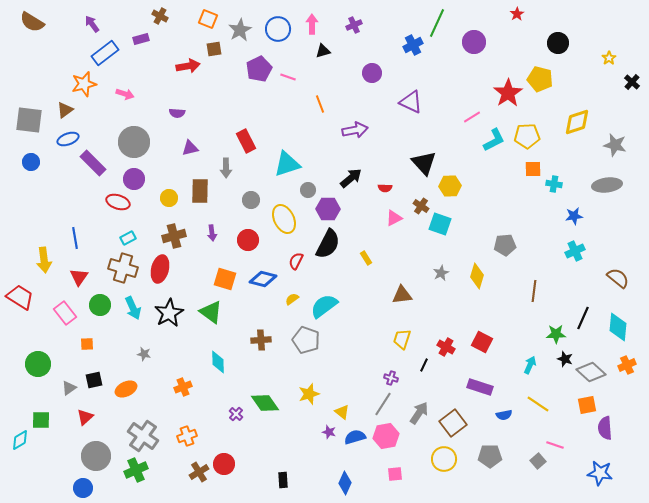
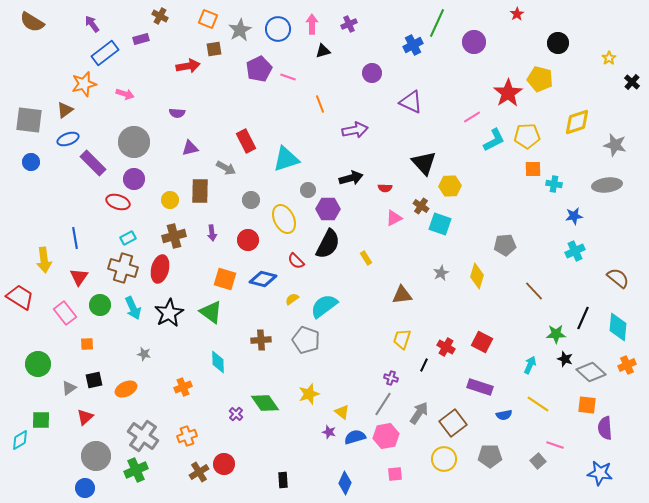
purple cross at (354, 25): moved 5 px left, 1 px up
cyan triangle at (287, 164): moved 1 px left, 5 px up
gray arrow at (226, 168): rotated 60 degrees counterclockwise
black arrow at (351, 178): rotated 25 degrees clockwise
yellow circle at (169, 198): moved 1 px right, 2 px down
red semicircle at (296, 261): rotated 72 degrees counterclockwise
brown line at (534, 291): rotated 50 degrees counterclockwise
orange square at (587, 405): rotated 18 degrees clockwise
blue circle at (83, 488): moved 2 px right
